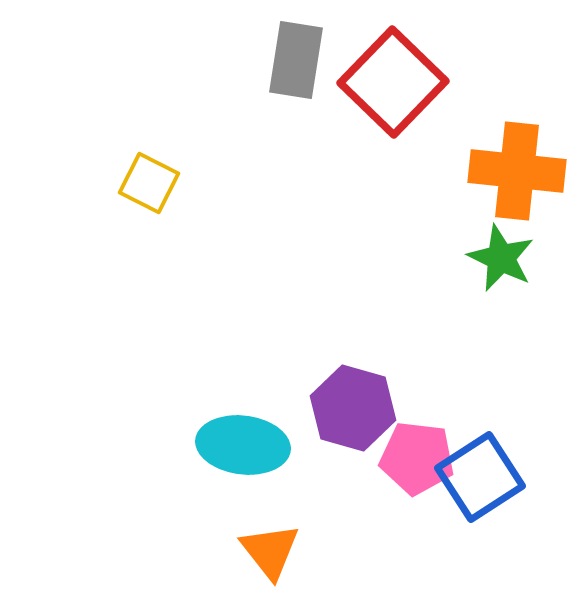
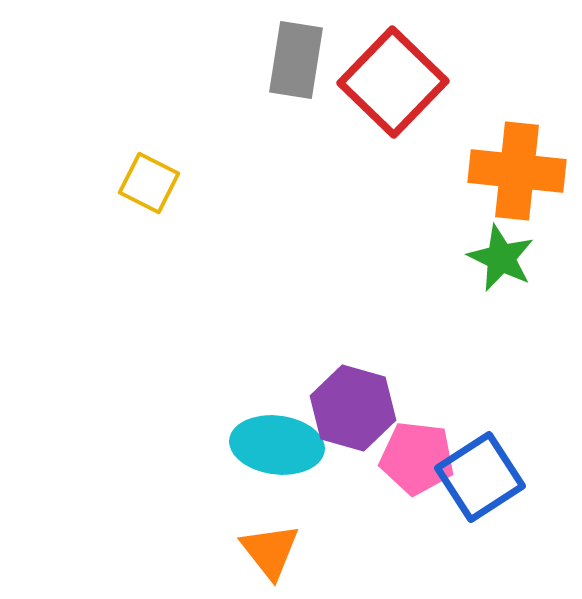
cyan ellipse: moved 34 px right
